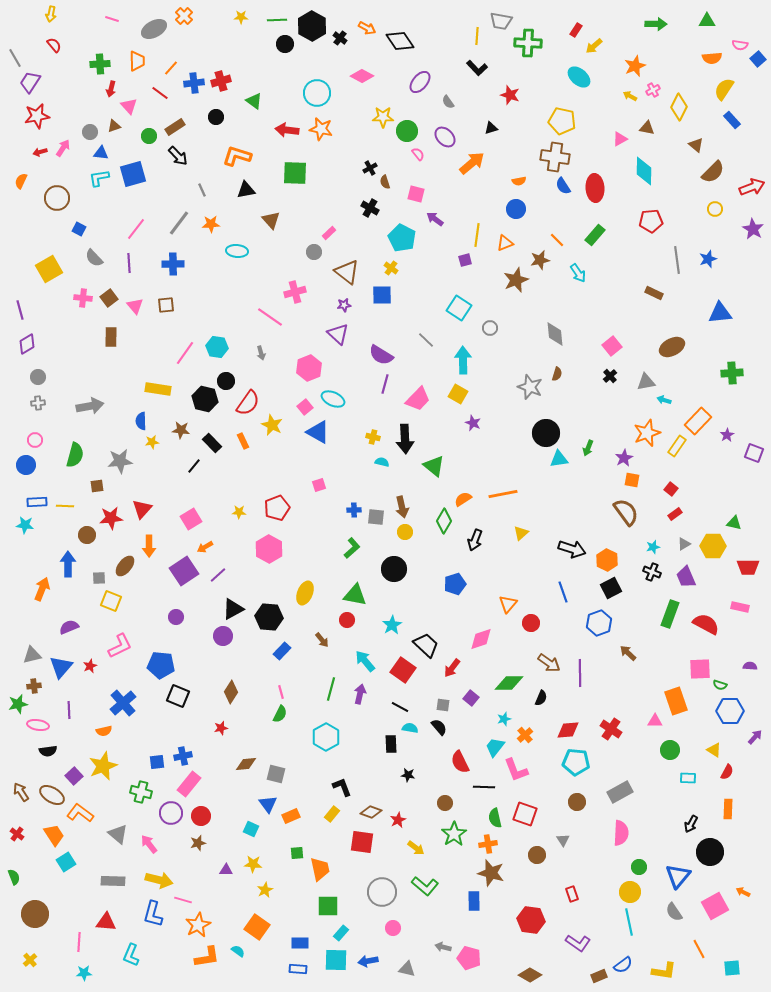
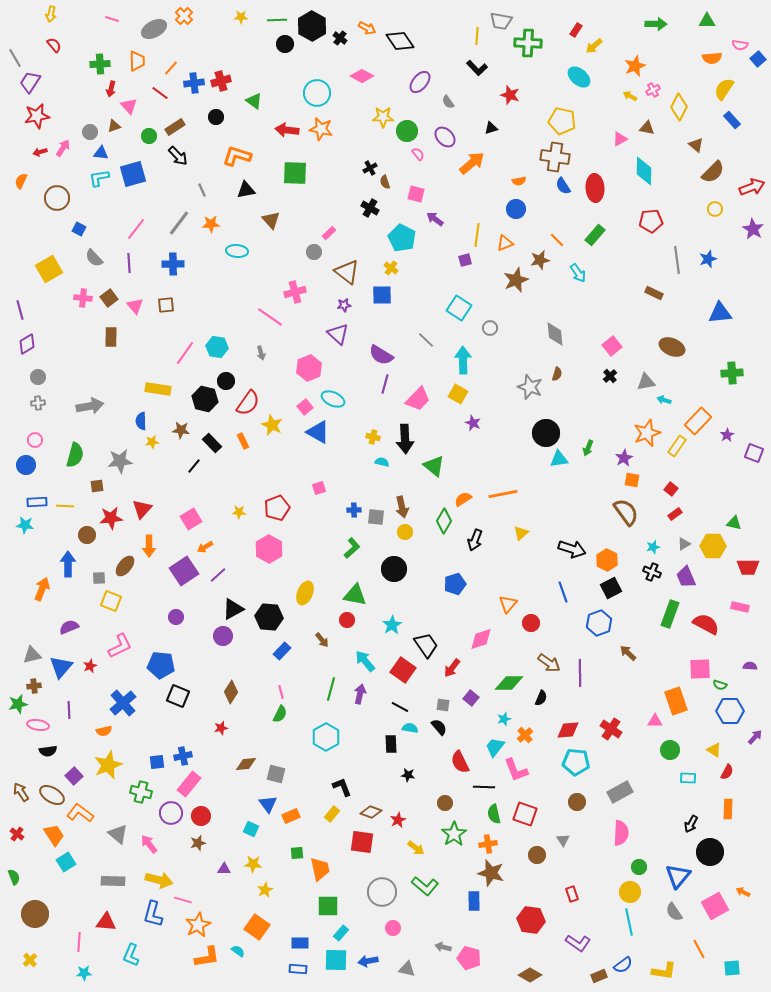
brown ellipse at (672, 347): rotated 50 degrees clockwise
pink square at (319, 485): moved 3 px down
black trapezoid at (426, 645): rotated 12 degrees clockwise
yellow star at (103, 766): moved 5 px right, 1 px up
green semicircle at (495, 818): moved 1 px left, 4 px up
purple triangle at (226, 870): moved 2 px left, 1 px up
